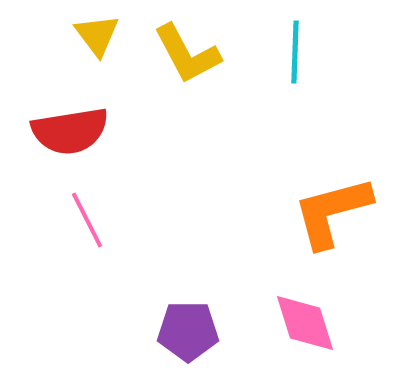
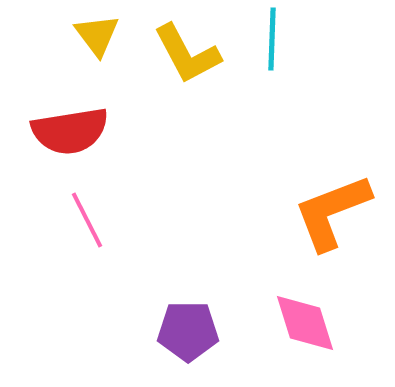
cyan line: moved 23 px left, 13 px up
orange L-shape: rotated 6 degrees counterclockwise
